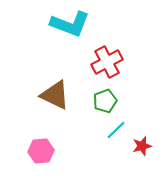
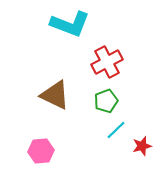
green pentagon: moved 1 px right
